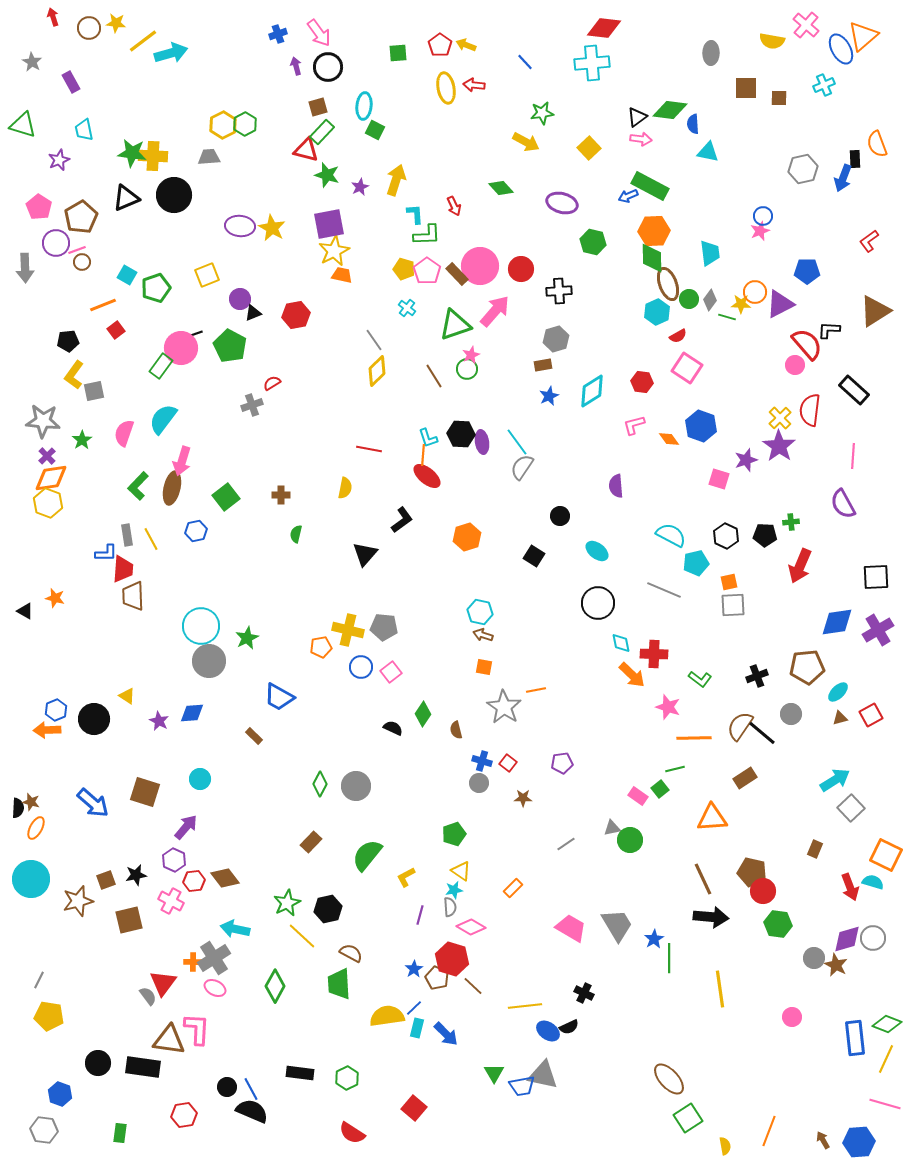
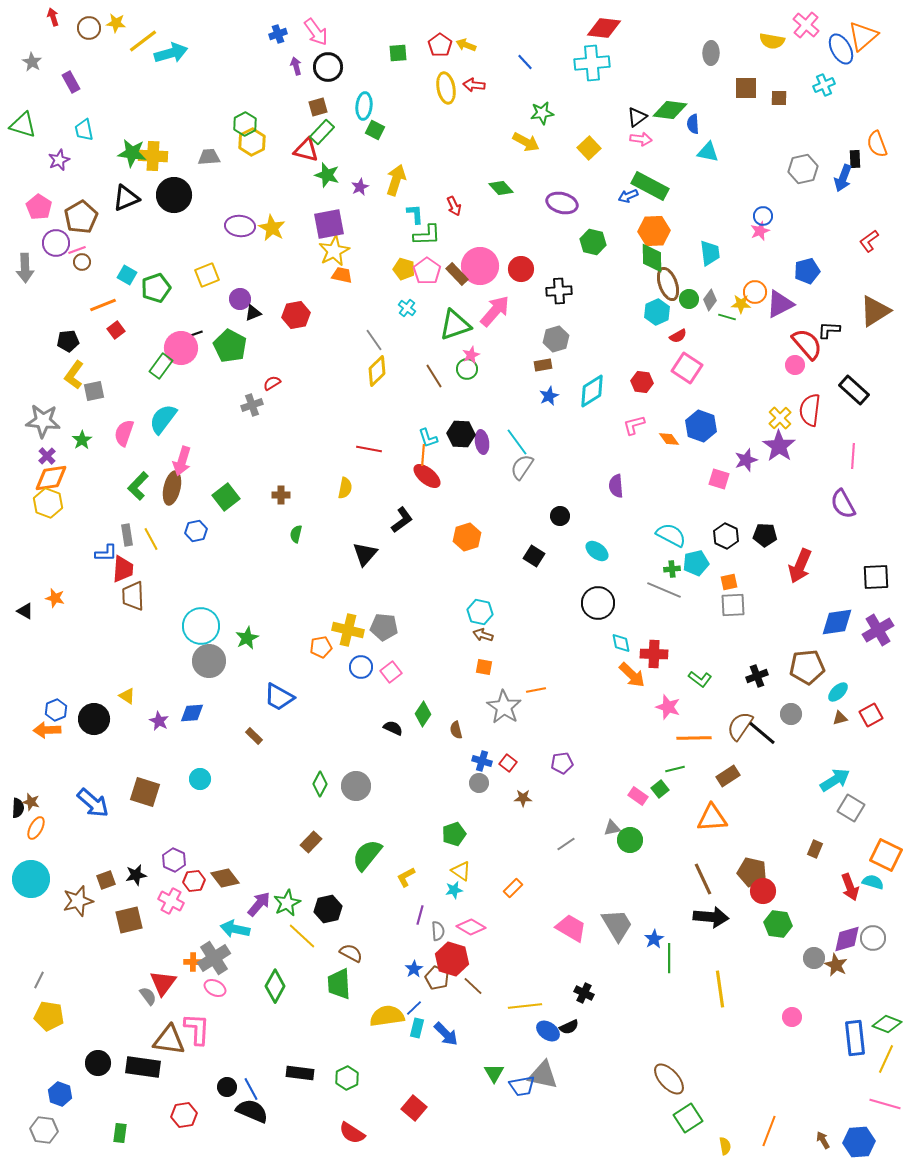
pink arrow at (319, 33): moved 3 px left, 1 px up
yellow hexagon at (223, 125): moved 29 px right, 17 px down
blue pentagon at (807, 271): rotated 15 degrees counterclockwise
green cross at (791, 522): moved 119 px left, 47 px down
brown rectangle at (745, 778): moved 17 px left, 2 px up
gray square at (851, 808): rotated 16 degrees counterclockwise
purple arrow at (186, 827): moved 73 px right, 77 px down
gray semicircle at (450, 907): moved 12 px left, 24 px down
